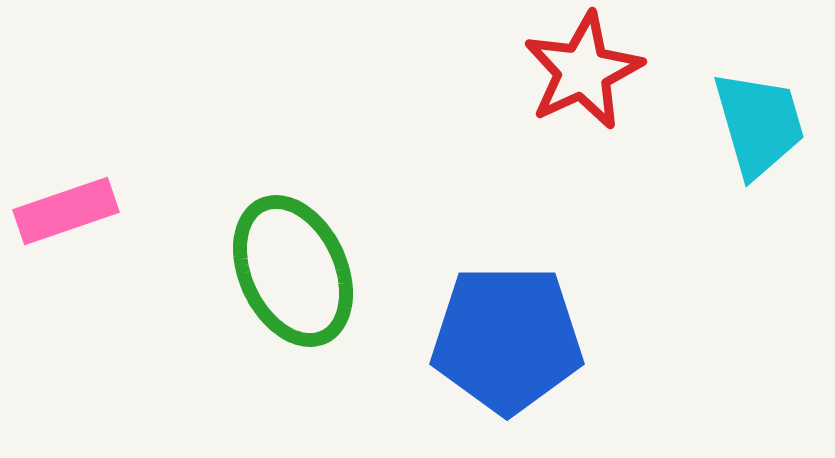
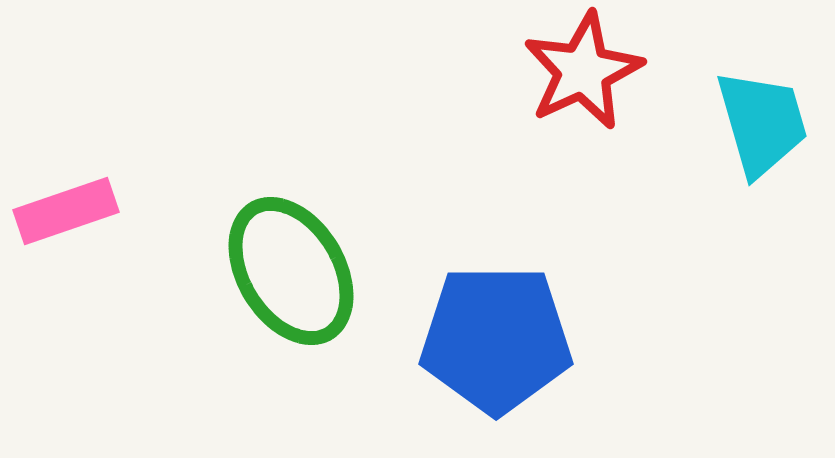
cyan trapezoid: moved 3 px right, 1 px up
green ellipse: moved 2 px left; rotated 6 degrees counterclockwise
blue pentagon: moved 11 px left
